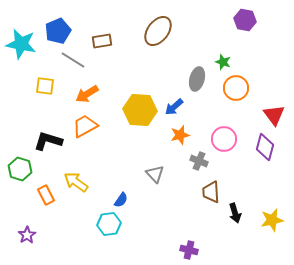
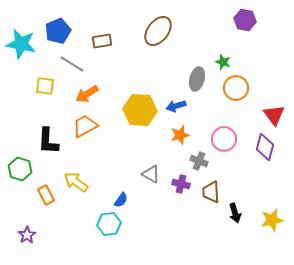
gray line: moved 1 px left, 4 px down
blue arrow: moved 2 px right, 1 px up; rotated 24 degrees clockwise
black L-shape: rotated 104 degrees counterclockwise
gray triangle: moved 4 px left; rotated 18 degrees counterclockwise
purple cross: moved 8 px left, 66 px up
